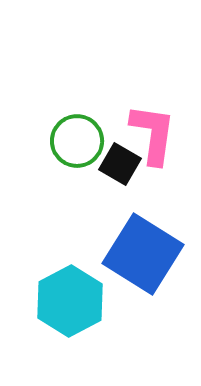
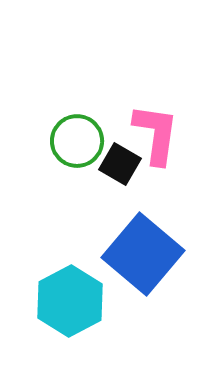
pink L-shape: moved 3 px right
blue square: rotated 8 degrees clockwise
